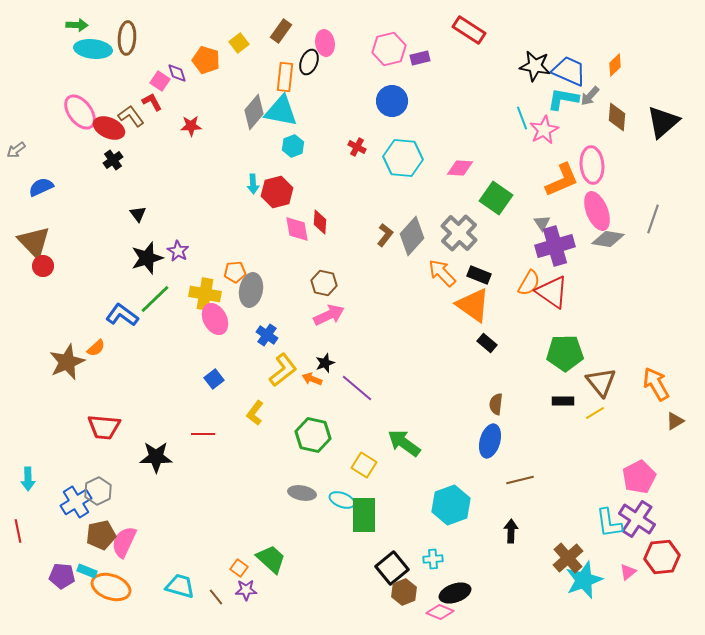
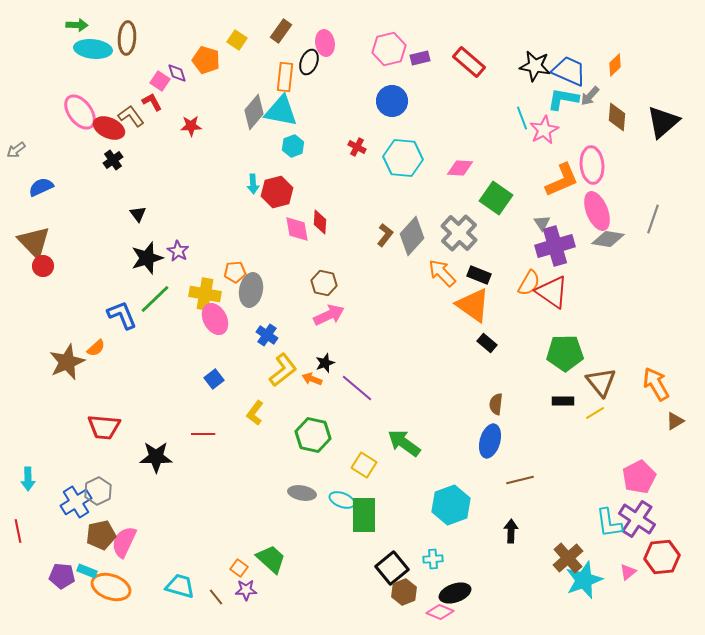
red rectangle at (469, 30): moved 32 px down; rotated 8 degrees clockwise
yellow square at (239, 43): moved 2 px left, 3 px up; rotated 18 degrees counterclockwise
blue L-shape at (122, 315): rotated 32 degrees clockwise
